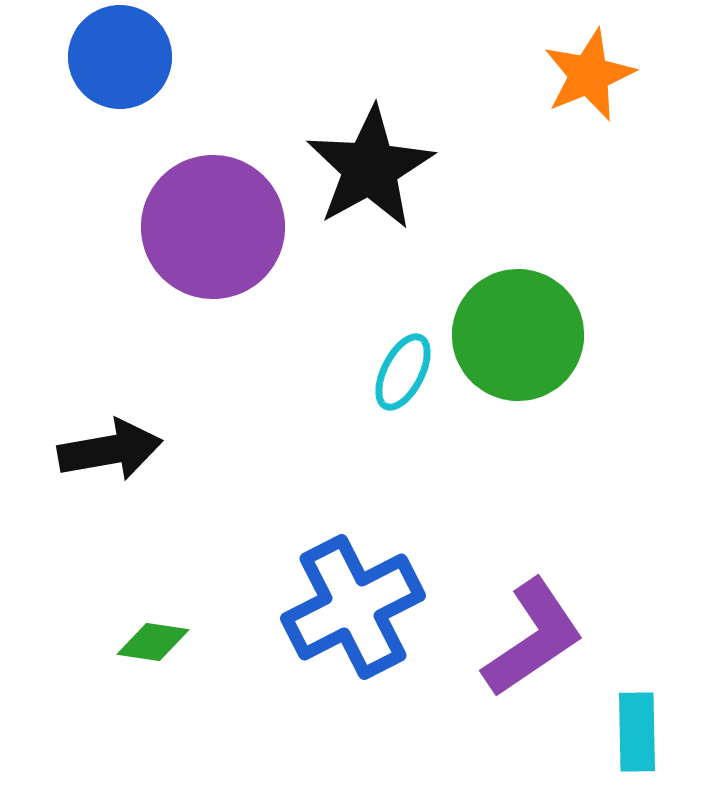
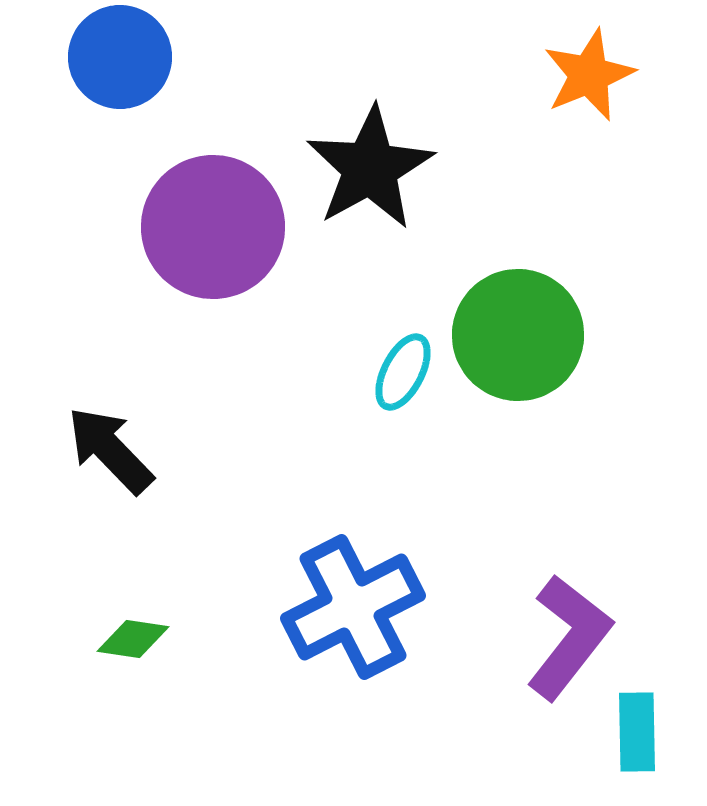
black arrow: rotated 124 degrees counterclockwise
purple L-shape: moved 36 px right, 1 px up; rotated 18 degrees counterclockwise
green diamond: moved 20 px left, 3 px up
